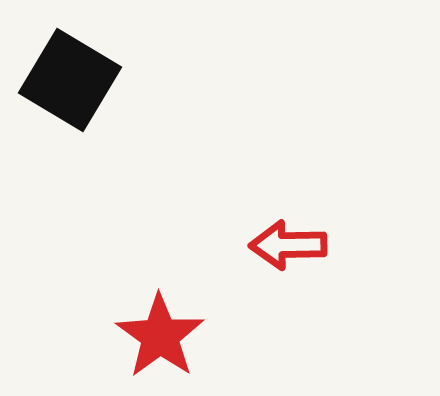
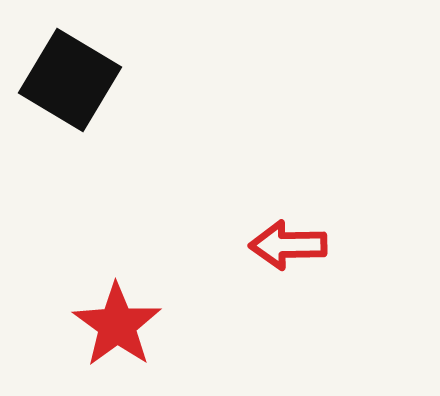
red star: moved 43 px left, 11 px up
